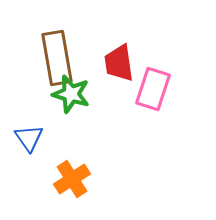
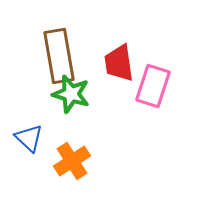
brown rectangle: moved 2 px right, 2 px up
pink rectangle: moved 3 px up
blue triangle: rotated 12 degrees counterclockwise
orange cross: moved 18 px up
